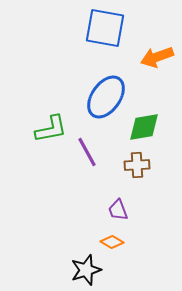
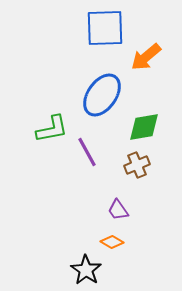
blue square: rotated 12 degrees counterclockwise
orange arrow: moved 11 px left; rotated 20 degrees counterclockwise
blue ellipse: moved 4 px left, 2 px up
green L-shape: moved 1 px right
brown cross: rotated 20 degrees counterclockwise
purple trapezoid: rotated 15 degrees counterclockwise
black star: rotated 20 degrees counterclockwise
